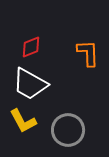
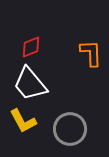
orange L-shape: moved 3 px right
white trapezoid: rotated 21 degrees clockwise
gray circle: moved 2 px right, 1 px up
